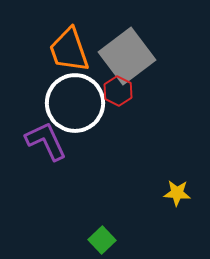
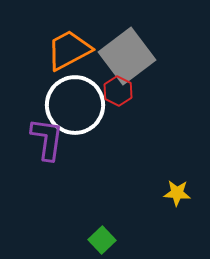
orange trapezoid: rotated 81 degrees clockwise
white circle: moved 2 px down
purple L-shape: moved 1 px right, 2 px up; rotated 33 degrees clockwise
